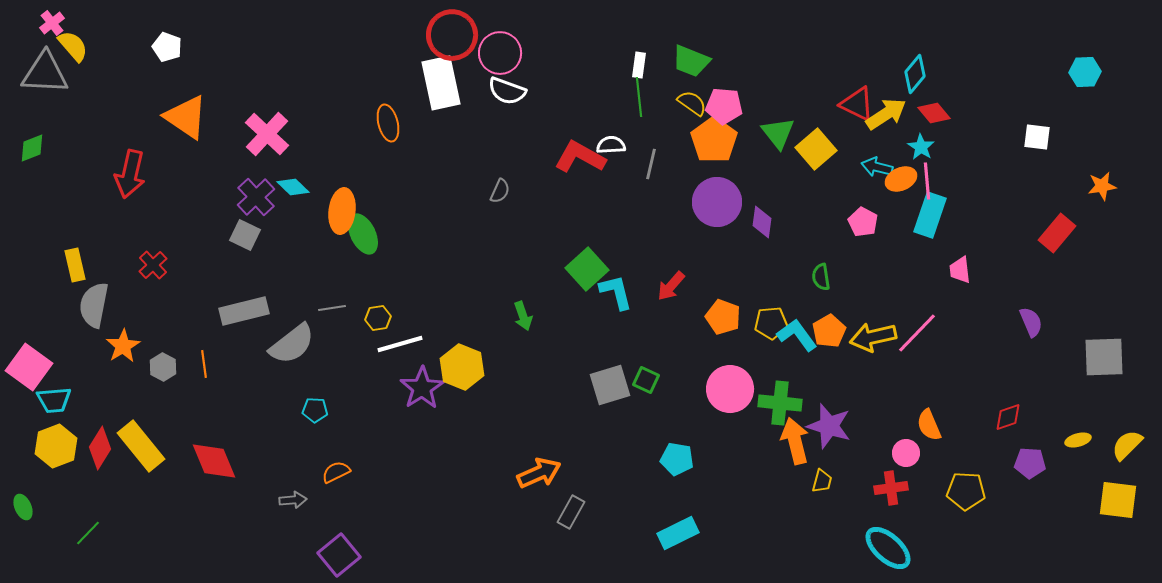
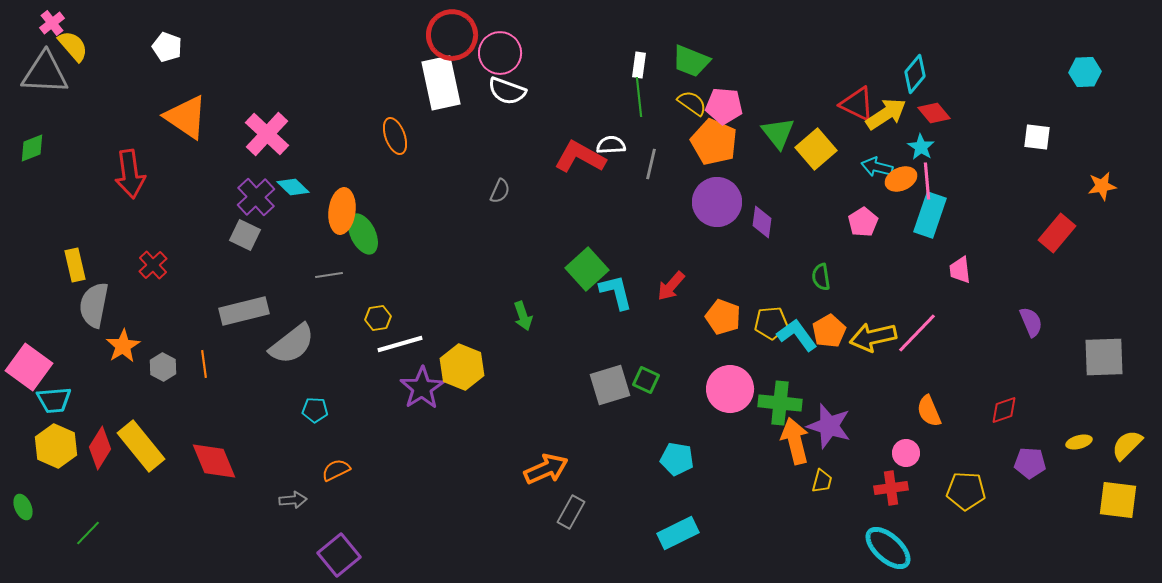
orange ellipse at (388, 123): moved 7 px right, 13 px down; rotated 6 degrees counterclockwise
orange pentagon at (714, 140): moved 2 px down; rotated 12 degrees counterclockwise
red arrow at (130, 174): rotated 21 degrees counterclockwise
pink pentagon at (863, 222): rotated 12 degrees clockwise
gray line at (332, 308): moved 3 px left, 33 px up
red diamond at (1008, 417): moved 4 px left, 7 px up
orange semicircle at (929, 425): moved 14 px up
yellow ellipse at (1078, 440): moved 1 px right, 2 px down
yellow hexagon at (56, 446): rotated 15 degrees counterclockwise
orange semicircle at (336, 472): moved 2 px up
orange arrow at (539, 473): moved 7 px right, 4 px up
